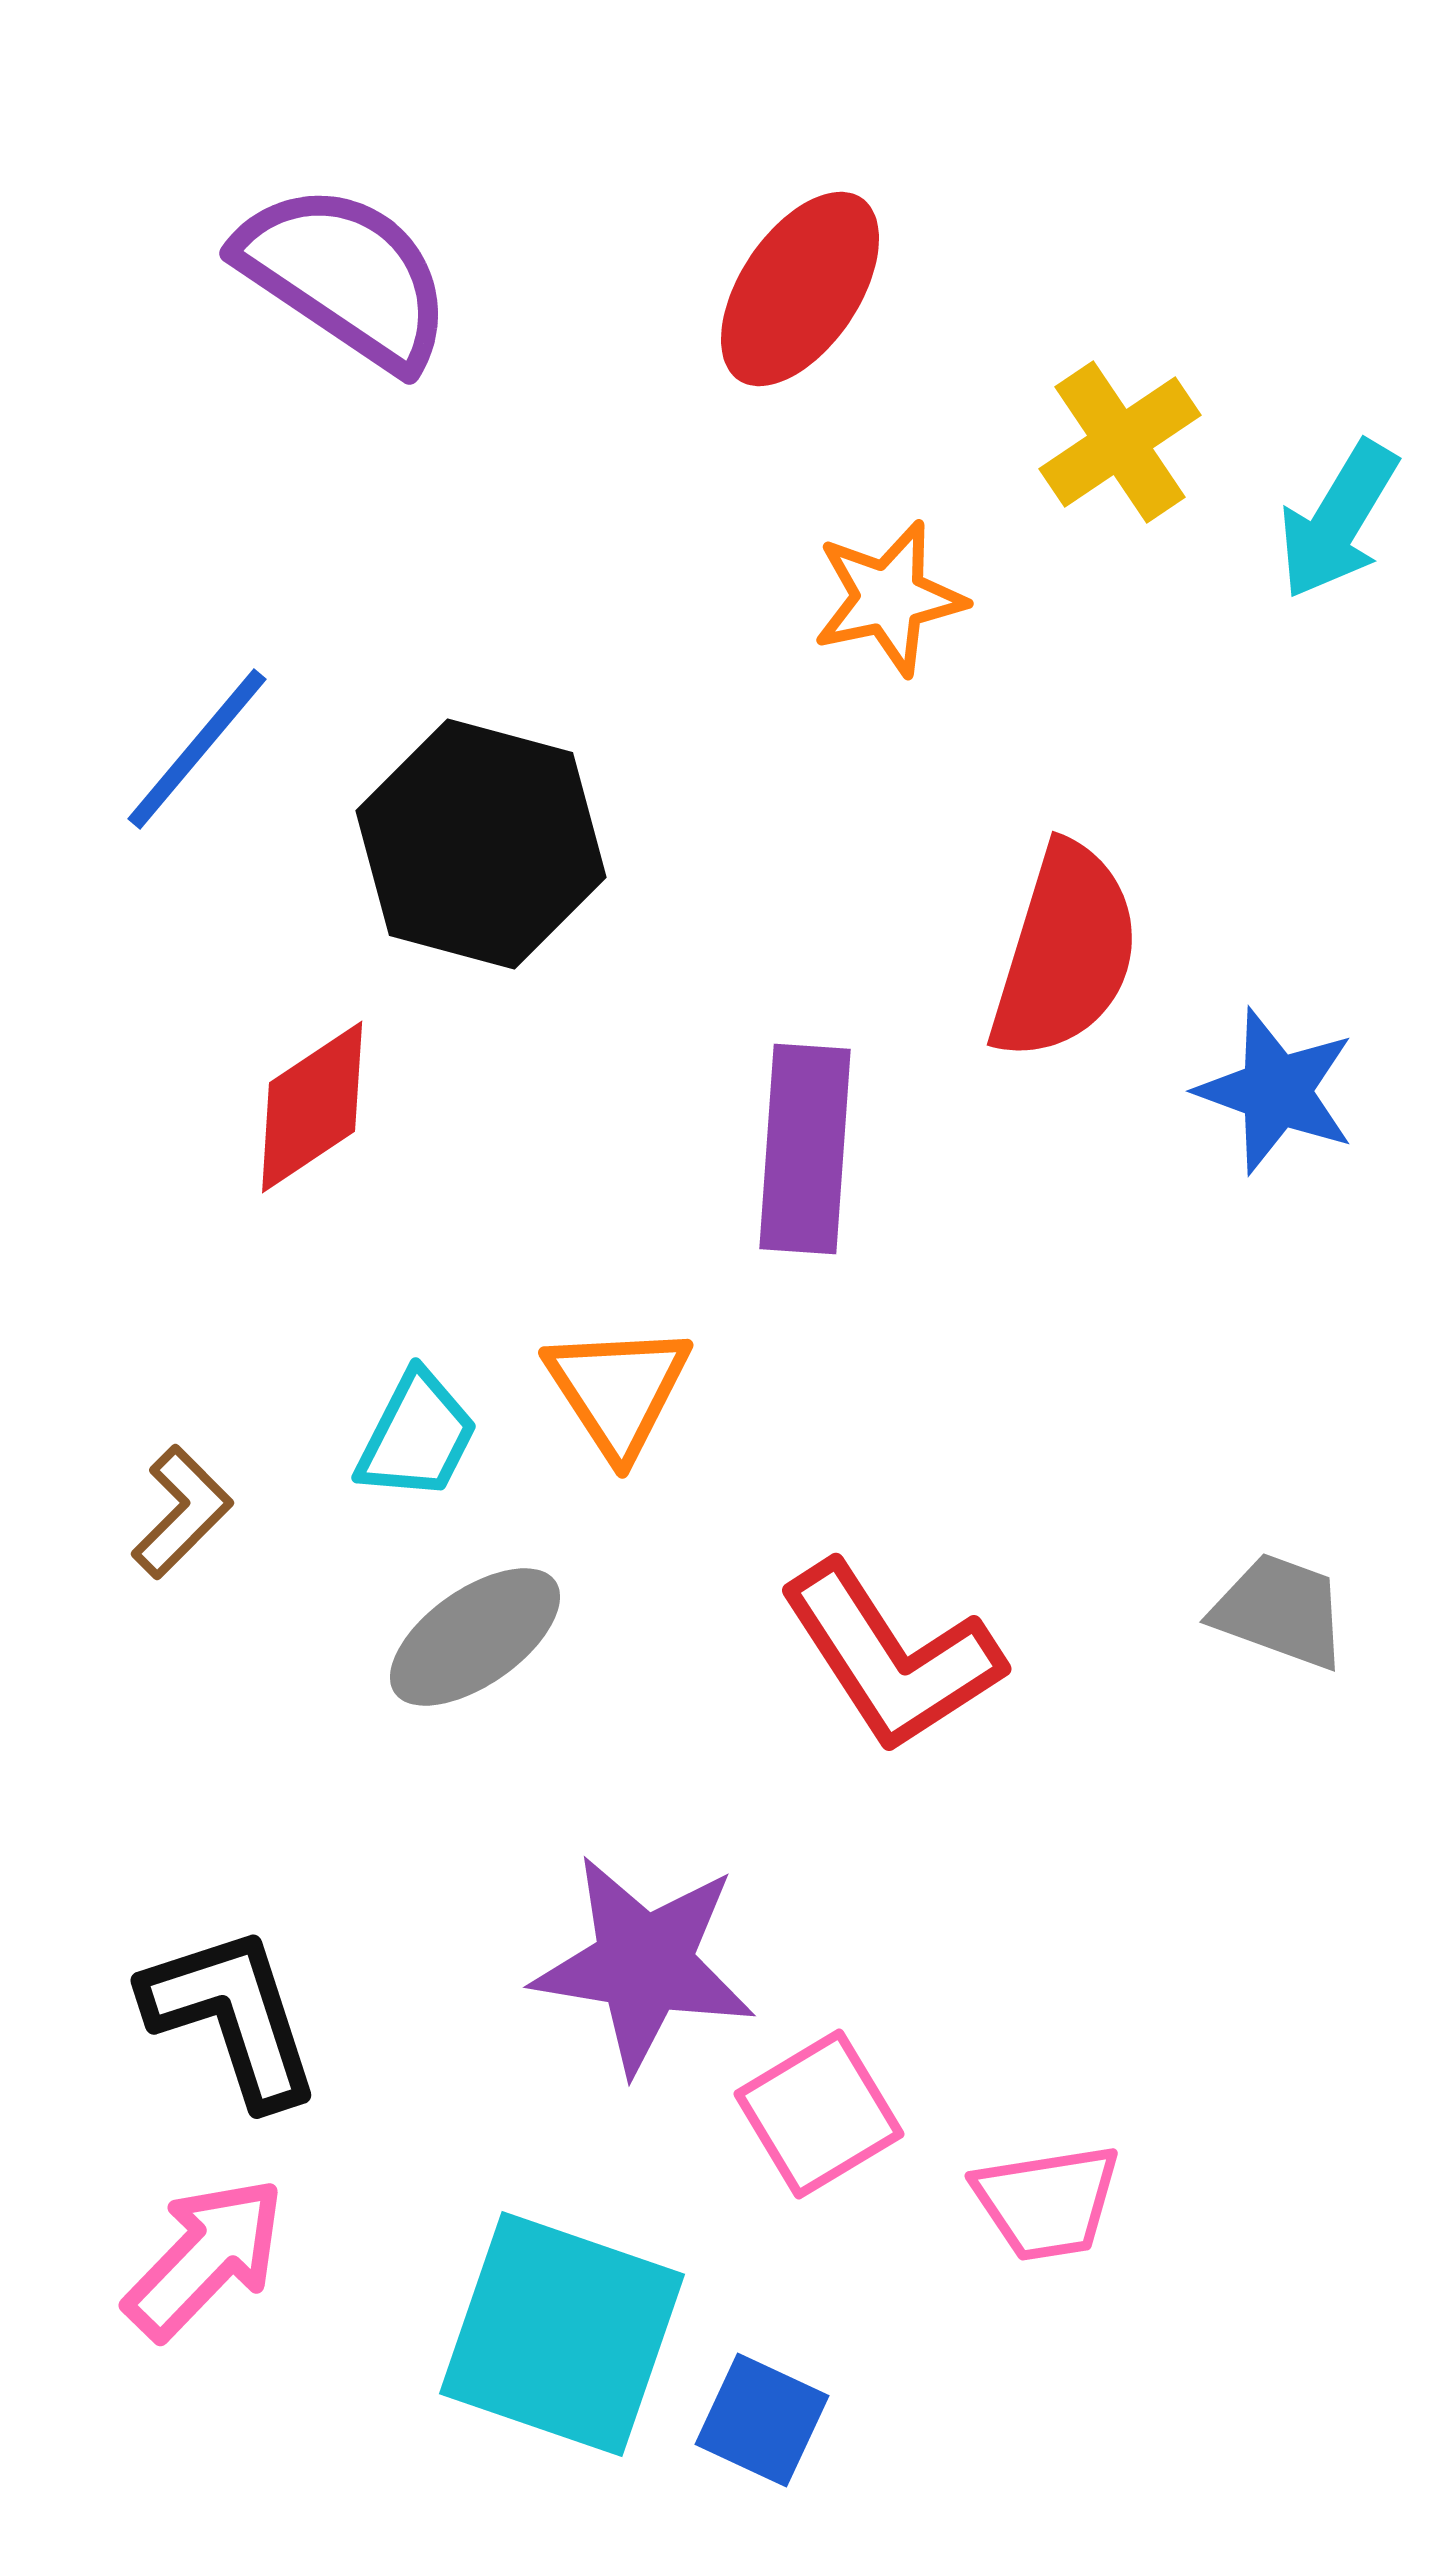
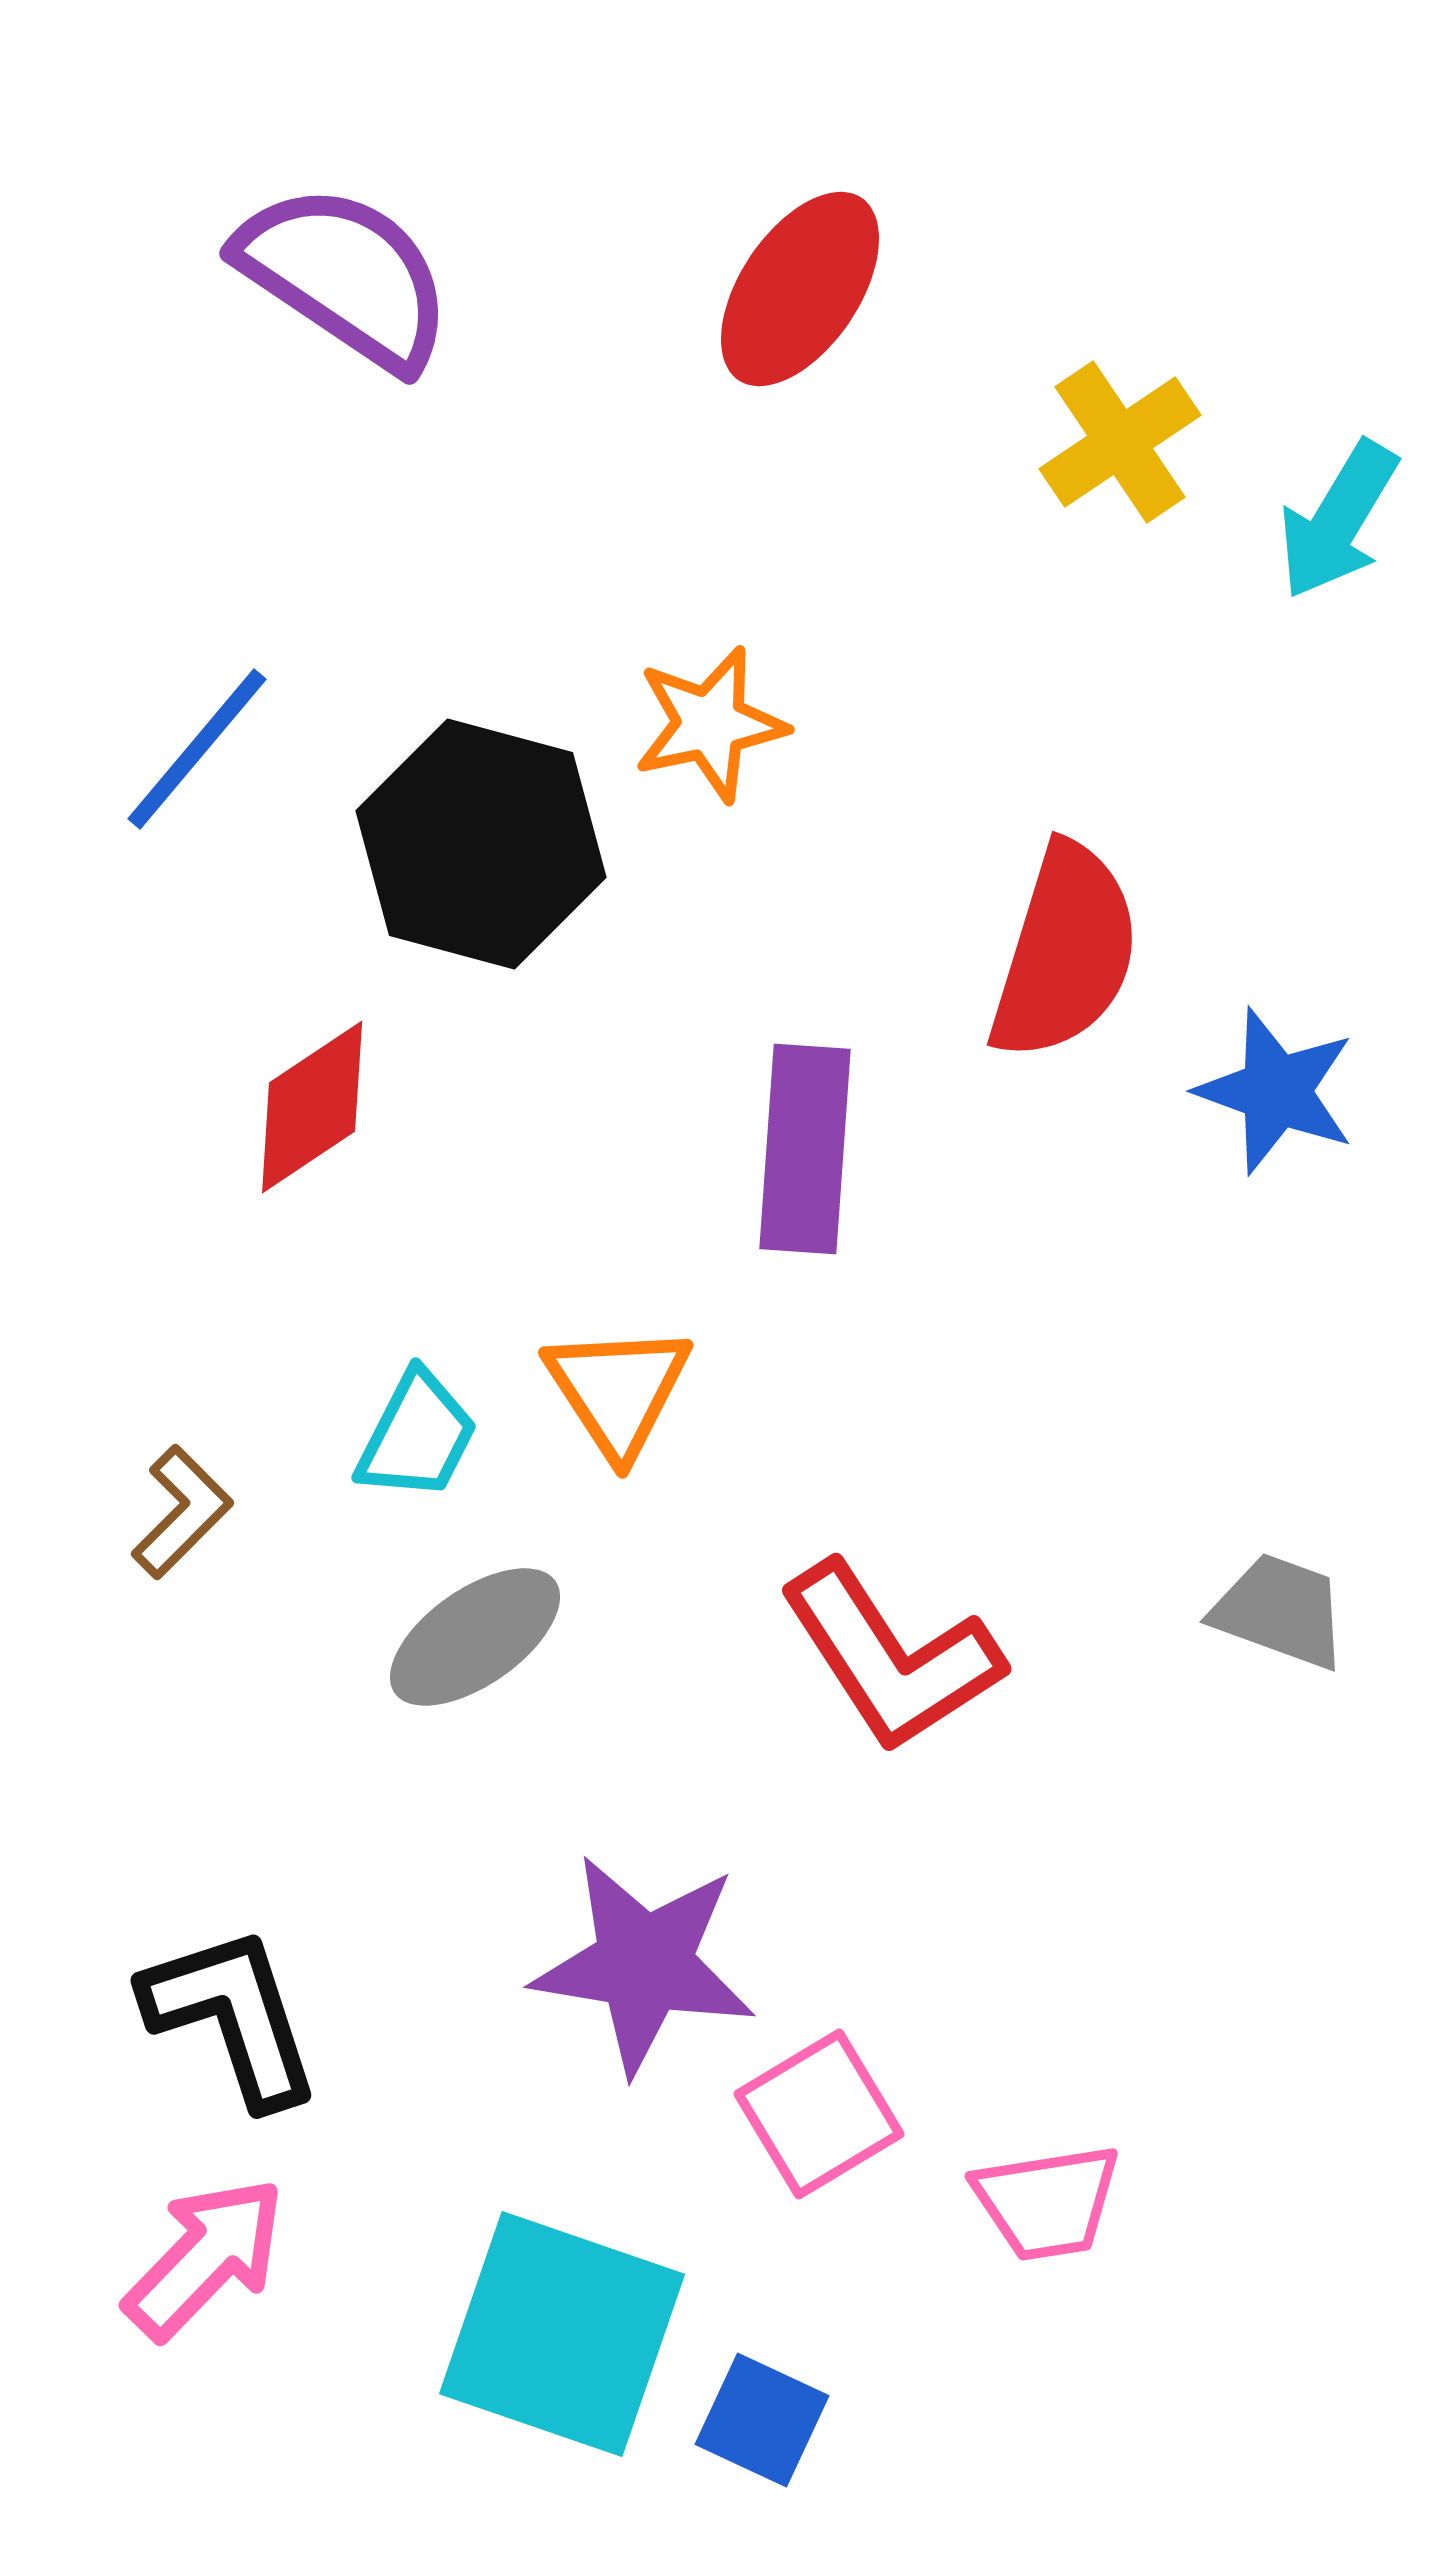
orange star: moved 179 px left, 126 px down
